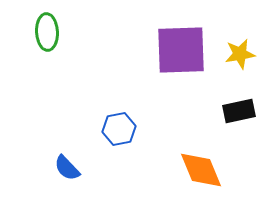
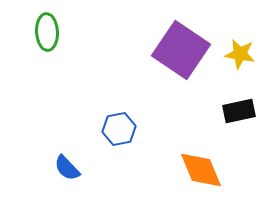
purple square: rotated 36 degrees clockwise
yellow star: rotated 20 degrees clockwise
